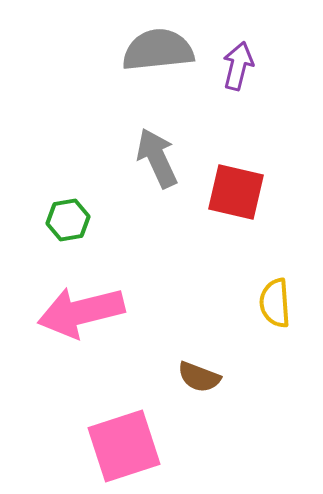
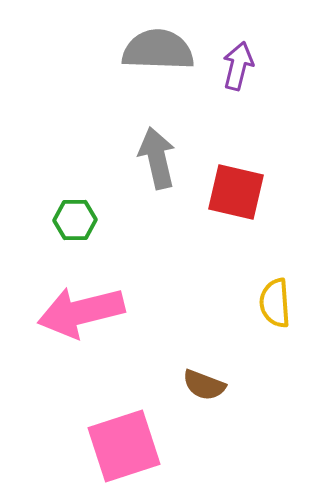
gray semicircle: rotated 8 degrees clockwise
gray arrow: rotated 12 degrees clockwise
green hexagon: moved 7 px right; rotated 9 degrees clockwise
brown semicircle: moved 5 px right, 8 px down
